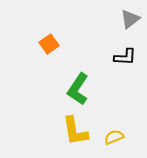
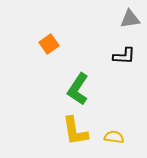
gray triangle: rotated 30 degrees clockwise
black L-shape: moved 1 px left, 1 px up
yellow semicircle: rotated 30 degrees clockwise
